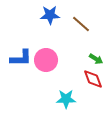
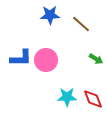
red diamond: moved 20 px down
cyan star: moved 1 px right, 2 px up
